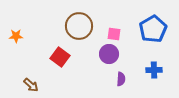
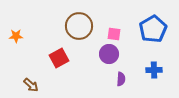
red square: moved 1 px left, 1 px down; rotated 24 degrees clockwise
